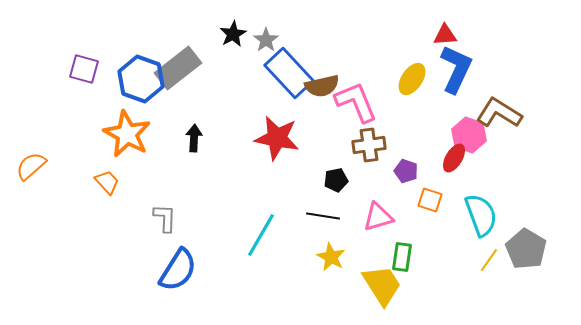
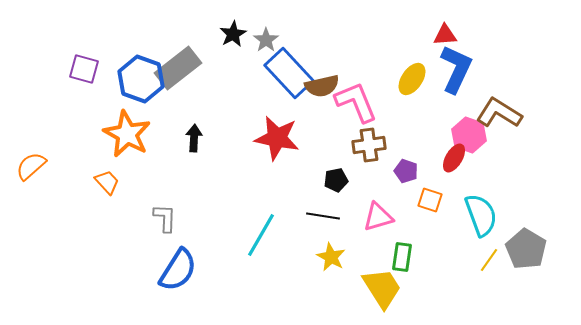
yellow trapezoid: moved 3 px down
